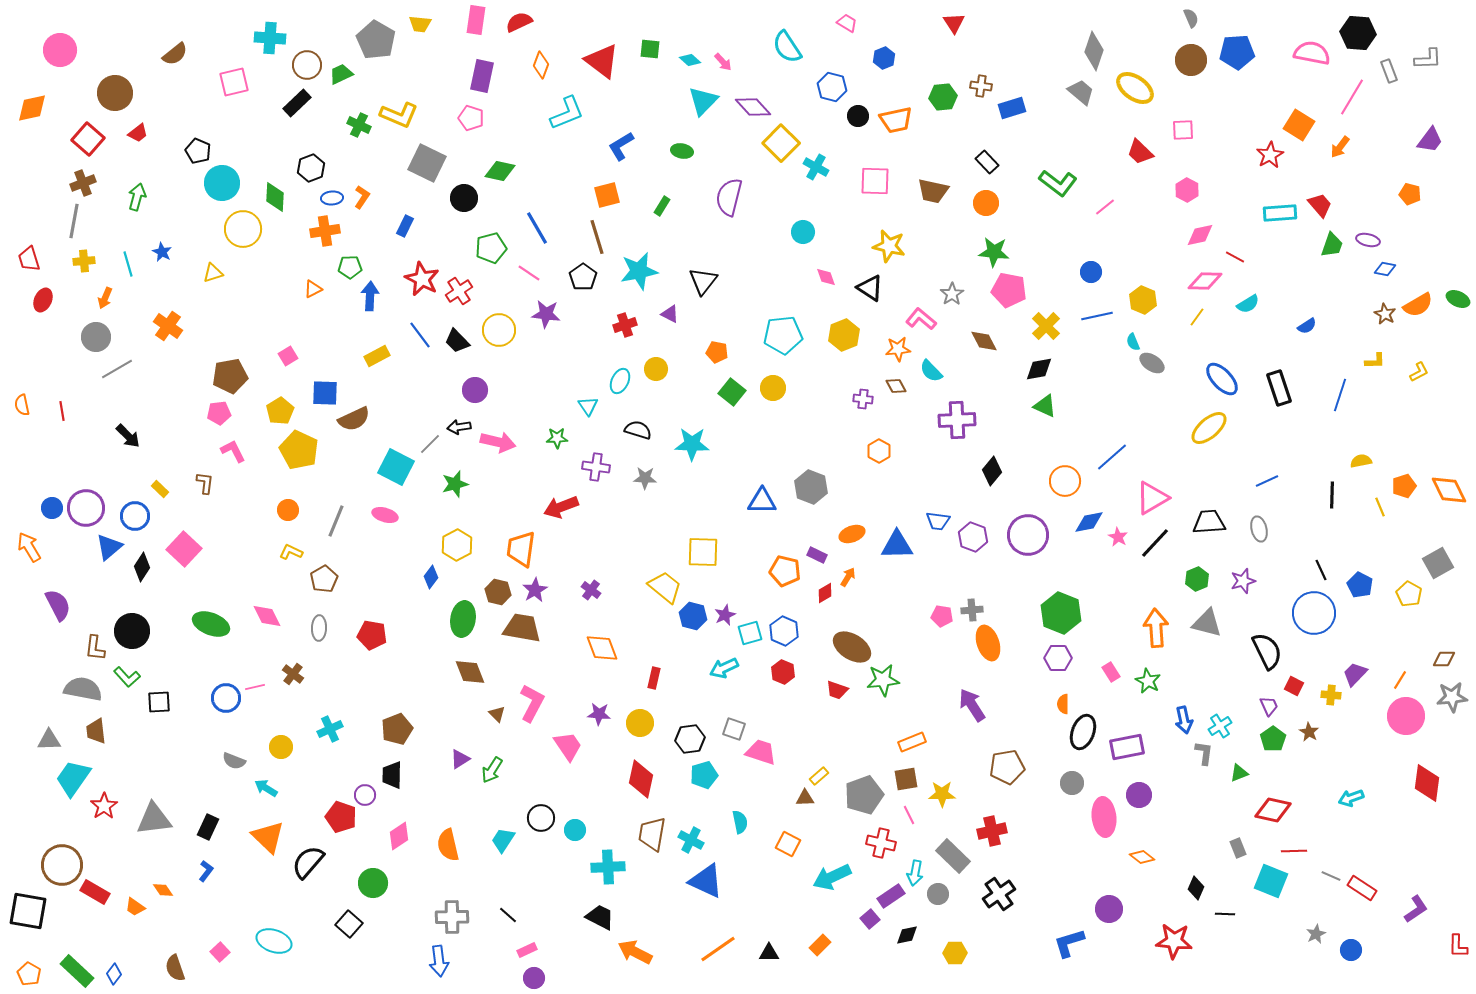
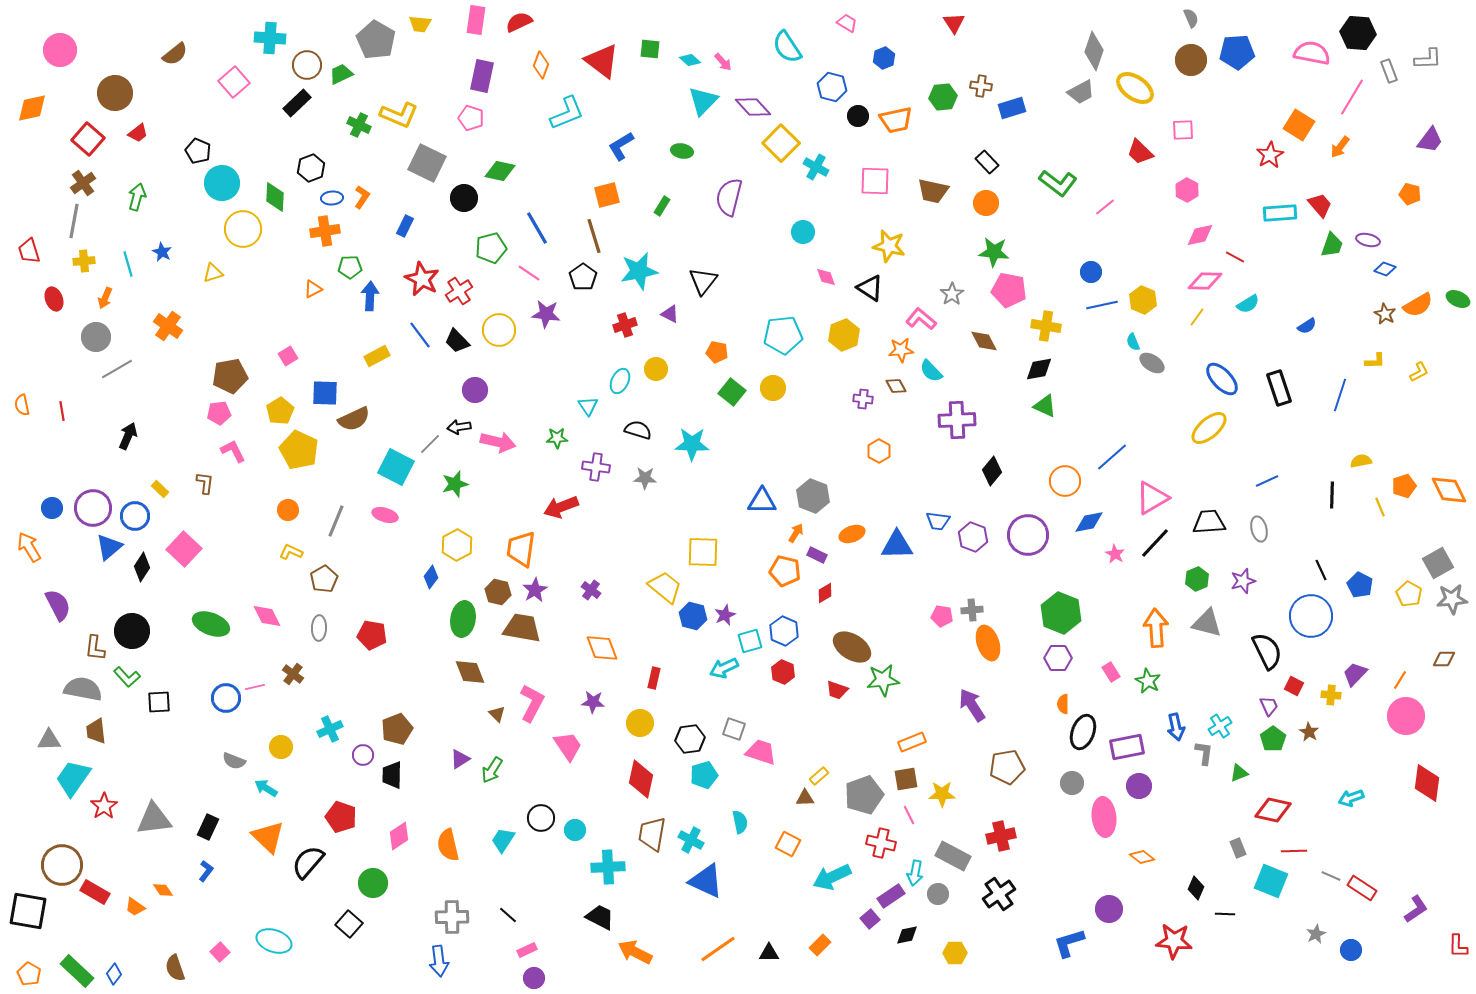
pink square at (234, 82): rotated 28 degrees counterclockwise
gray trapezoid at (1081, 92): rotated 112 degrees clockwise
brown cross at (83, 183): rotated 15 degrees counterclockwise
brown line at (597, 237): moved 3 px left, 1 px up
red trapezoid at (29, 259): moved 8 px up
blue diamond at (1385, 269): rotated 10 degrees clockwise
red ellipse at (43, 300): moved 11 px right, 1 px up; rotated 45 degrees counterclockwise
blue line at (1097, 316): moved 5 px right, 11 px up
yellow cross at (1046, 326): rotated 36 degrees counterclockwise
orange star at (898, 349): moved 3 px right, 1 px down
black arrow at (128, 436): rotated 112 degrees counterclockwise
gray hexagon at (811, 487): moved 2 px right, 9 px down
purple circle at (86, 508): moved 7 px right
pink star at (1118, 537): moved 3 px left, 17 px down
orange arrow at (848, 577): moved 52 px left, 44 px up
blue circle at (1314, 613): moved 3 px left, 3 px down
cyan square at (750, 633): moved 8 px down
gray star at (1452, 697): moved 98 px up
purple star at (599, 714): moved 6 px left, 12 px up
blue arrow at (1184, 720): moved 8 px left, 7 px down
purple circle at (365, 795): moved 2 px left, 40 px up
purple circle at (1139, 795): moved 9 px up
red cross at (992, 831): moved 9 px right, 5 px down
gray rectangle at (953, 856): rotated 16 degrees counterclockwise
